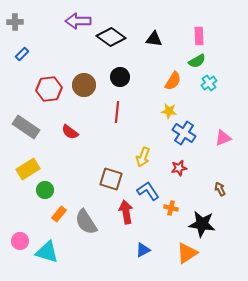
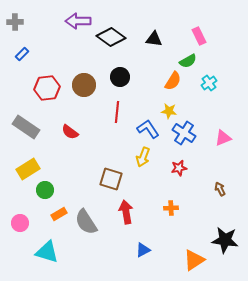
pink rectangle: rotated 24 degrees counterclockwise
green semicircle: moved 9 px left
red hexagon: moved 2 px left, 1 px up
blue L-shape: moved 62 px up
orange cross: rotated 16 degrees counterclockwise
orange rectangle: rotated 21 degrees clockwise
black star: moved 23 px right, 16 px down
pink circle: moved 18 px up
orange triangle: moved 7 px right, 7 px down
